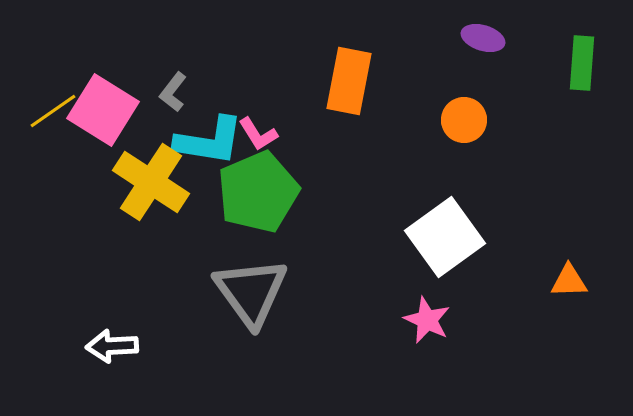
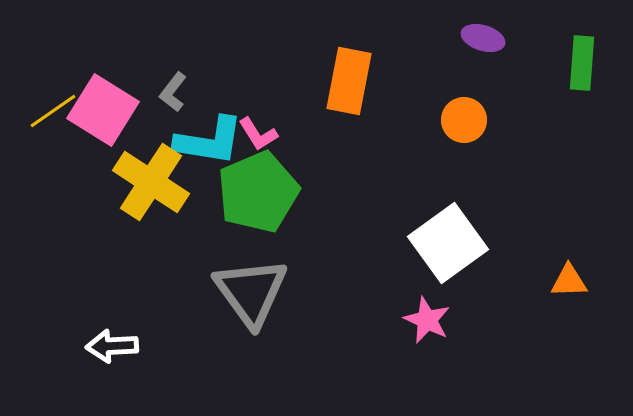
white square: moved 3 px right, 6 px down
